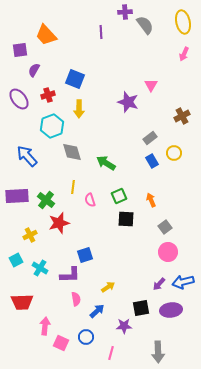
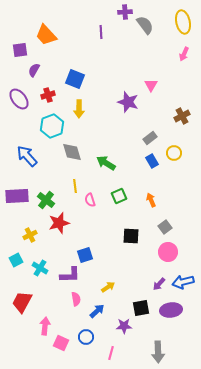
yellow line at (73, 187): moved 2 px right, 1 px up; rotated 16 degrees counterclockwise
black square at (126, 219): moved 5 px right, 17 px down
red trapezoid at (22, 302): rotated 120 degrees clockwise
